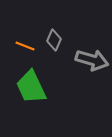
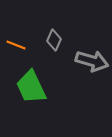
orange line: moved 9 px left, 1 px up
gray arrow: moved 1 px down
